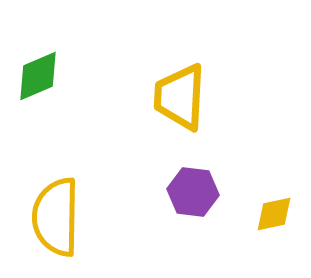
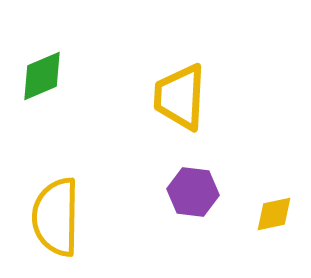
green diamond: moved 4 px right
